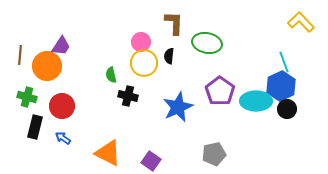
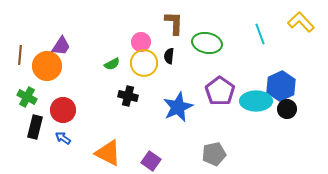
cyan line: moved 24 px left, 28 px up
green semicircle: moved 1 px right, 11 px up; rotated 105 degrees counterclockwise
green cross: rotated 12 degrees clockwise
red circle: moved 1 px right, 4 px down
